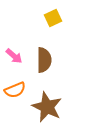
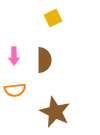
pink arrow: rotated 48 degrees clockwise
orange semicircle: rotated 15 degrees clockwise
brown star: moved 8 px right, 5 px down
